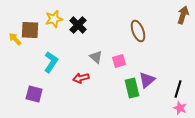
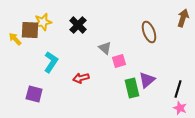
brown arrow: moved 3 px down
yellow star: moved 11 px left, 3 px down
brown ellipse: moved 11 px right, 1 px down
gray triangle: moved 9 px right, 9 px up
